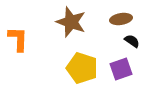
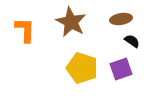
brown star: rotated 8 degrees clockwise
orange L-shape: moved 7 px right, 9 px up
